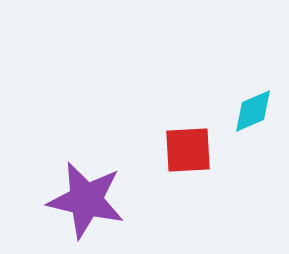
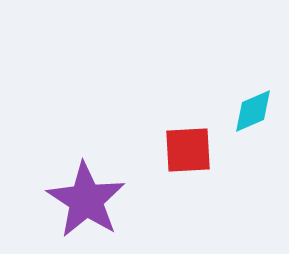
purple star: rotated 20 degrees clockwise
